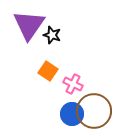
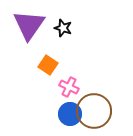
black star: moved 11 px right, 7 px up
orange square: moved 6 px up
pink cross: moved 4 px left, 3 px down
blue circle: moved 2 px left
